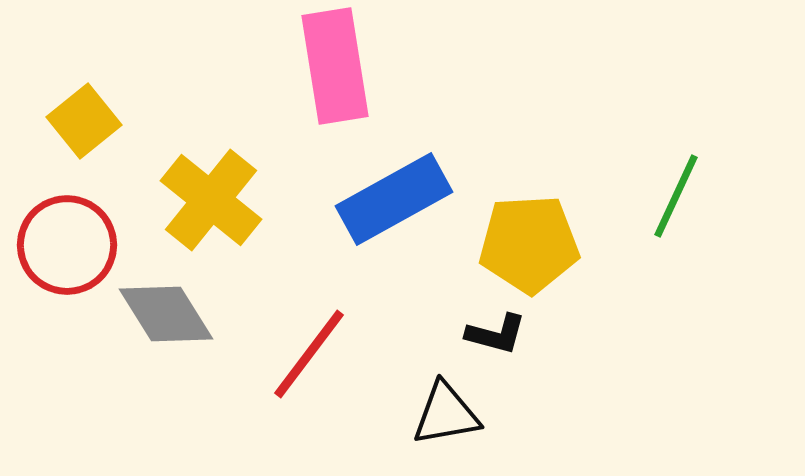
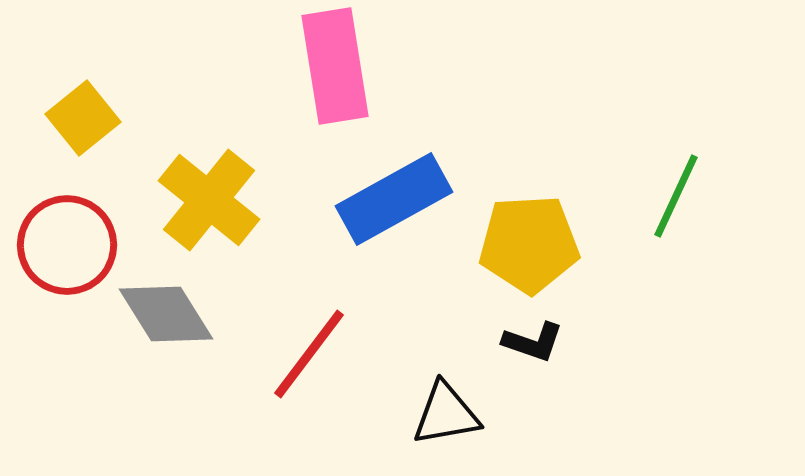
yellow square: moved 1 px left, 3 px up
yellow cross: moved 2 px left
black L-shape: moved 37 px right, 8 px down; rotated 4 degrees clockwise
